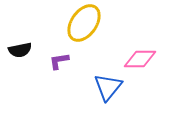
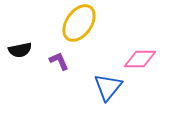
yellow ellipse: moved 5 px left
purple L-shape: rotated 75 degrees clockwise
